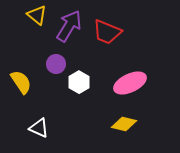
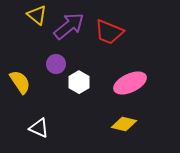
purple arrow: rotated 20 degrees clockwise
red trapezoid: moved 2 px right
yellow semicircle: moved 1 px left
